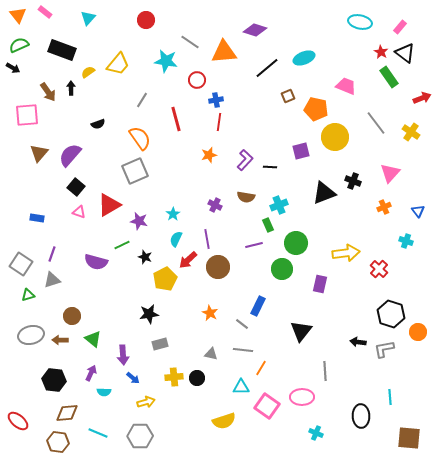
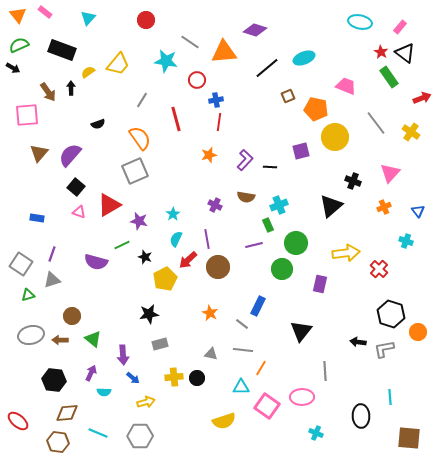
black triangle at (324, 193): moved 7 px right, 13 px down; rotated 20 degrees counterclockwise
